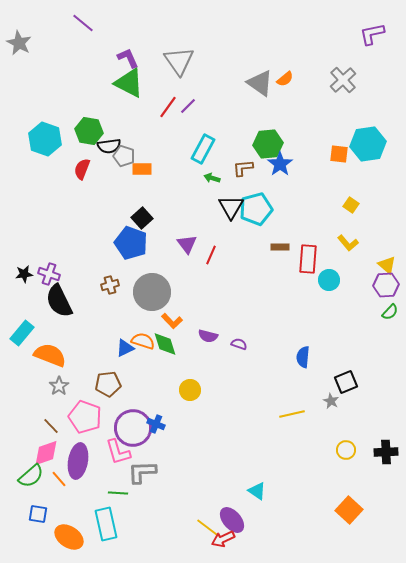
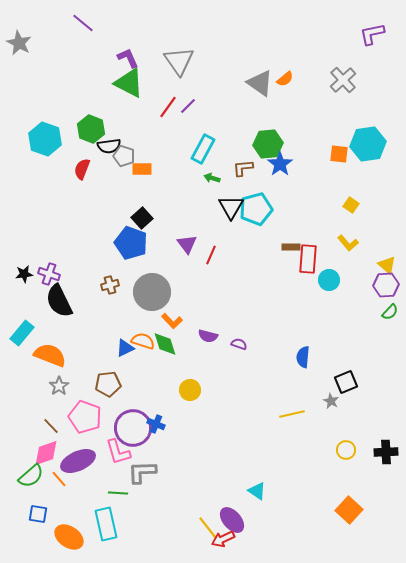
green hexagon at (89, 131): moved 2 px right, 2 px up; rotated 12 degrees clockwise
brown rectangle at (280, 247): moved 11 px right
purple ellipse at (78, 461): rotated 56 degrees clockwise
yellow line at (208, 528): rotated 15 degrees clockwise
